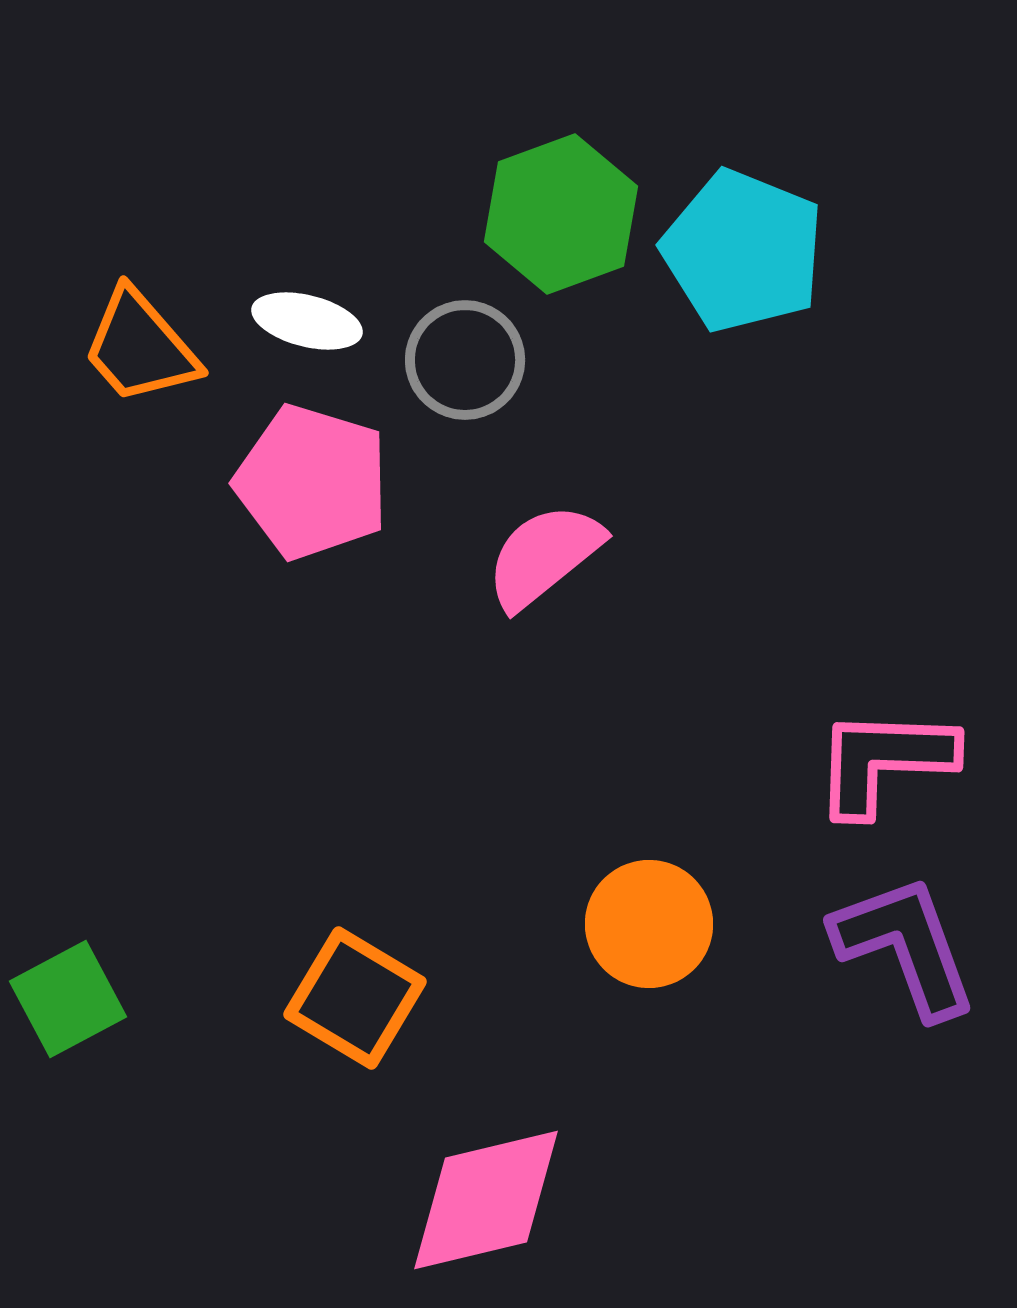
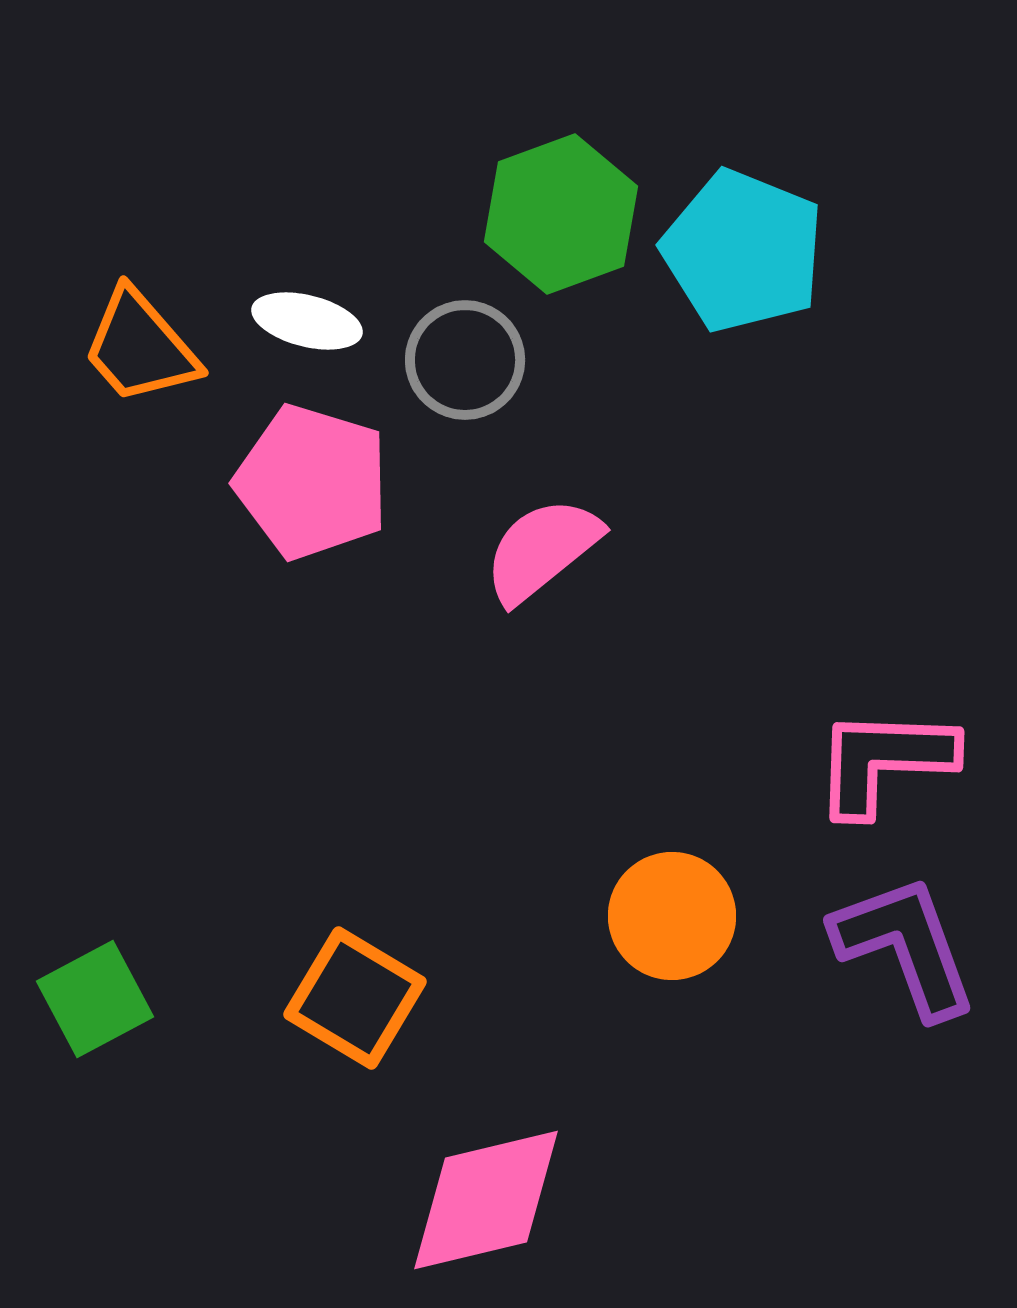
pink semicircle: moved 2 px left, 6 px up
orange circle: moved 23 px right, 8 px up
green square: moved 27 px right
